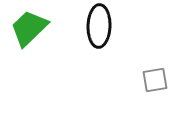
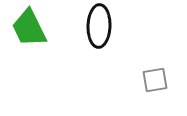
green trapezoid: rotated 72 degrees counterclockwise
